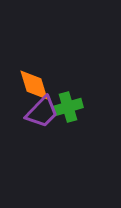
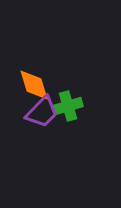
green cross: moved 1 px up
